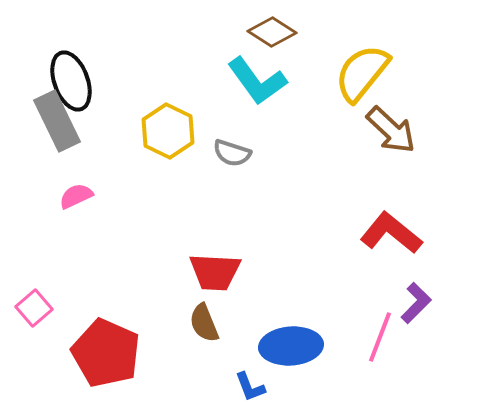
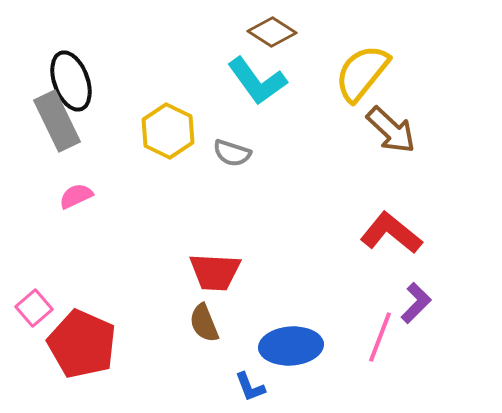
red pentagon: moved 24 px left, 9 px up
